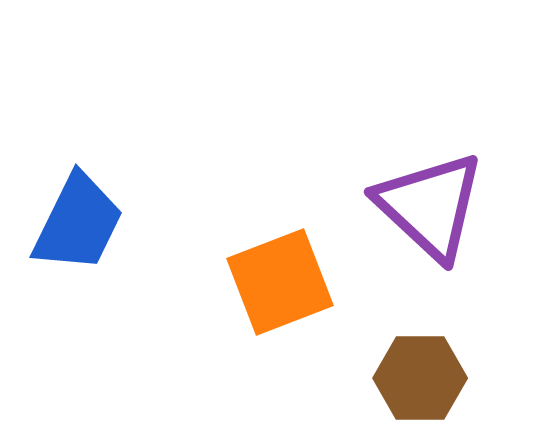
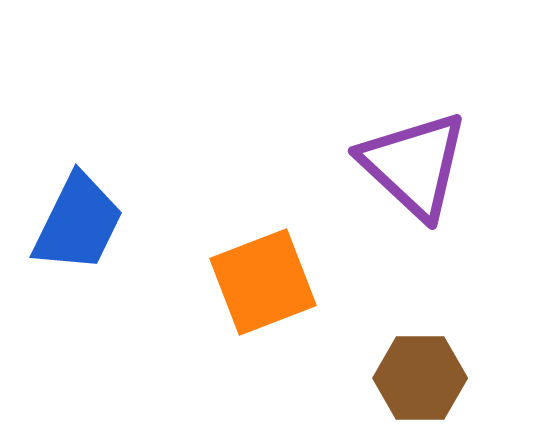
purple triangle: moved 16 px left, 41 px up
orange square: moved 17 px left
